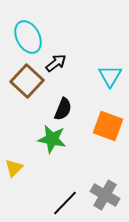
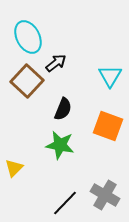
green star: moved 8 px right, 6 px down
